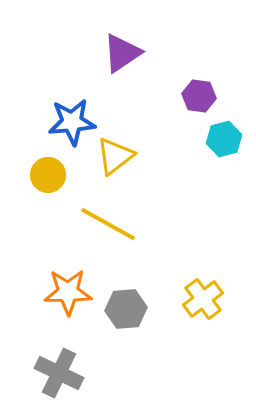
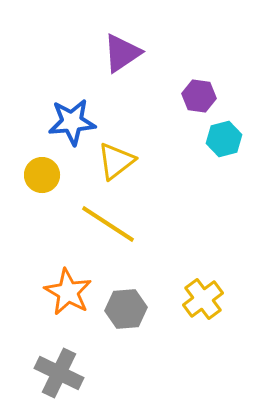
yellow triangle: moved 1 px right, 5 px down
yellow circle: moved 6 px left
yellow line: rotated 4 degrees clockwise
orange star: rotated 30 degrees clockwise
